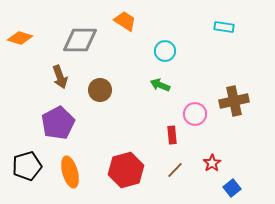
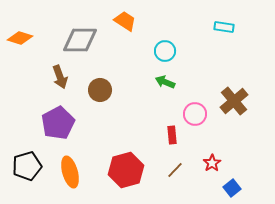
green arrow: moved 5 px right, 3 px up
brown cross: rotated 28 degrees counterclockwise
